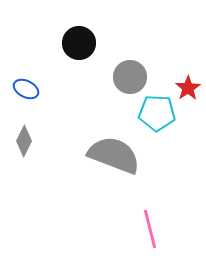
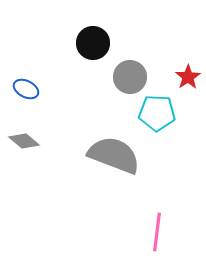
black circle: moved 14 px right
red star: moved 11 px up
gray diamond: rotated 76 degrees counterclockwise
pink line: moved 7 px right, 3 px down; rotated 21 degrees clockwise
